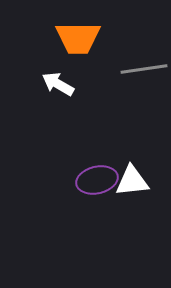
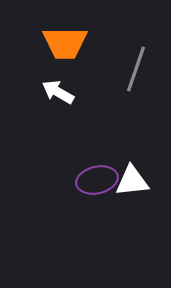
orange trapezoid: moved 13 px left, 5 px down
gray line: moved 8 px left; rotated 63 degrees counterclockwise
white arrow: moved 8 px down
